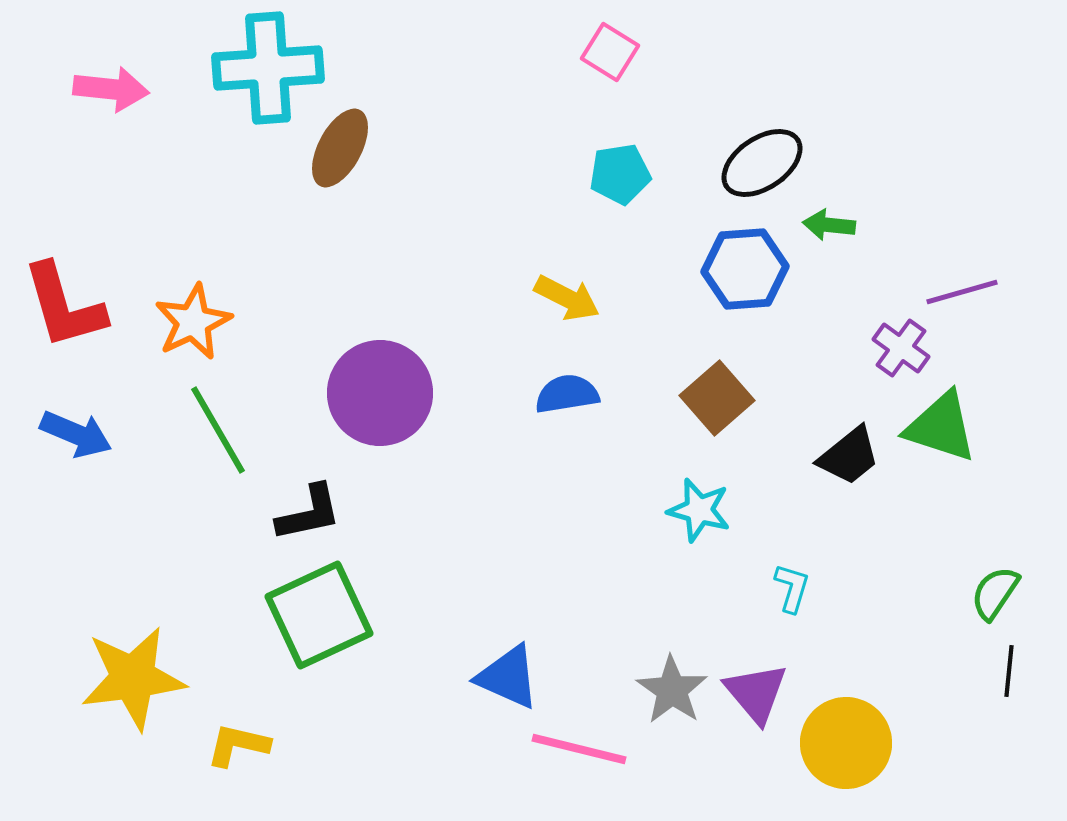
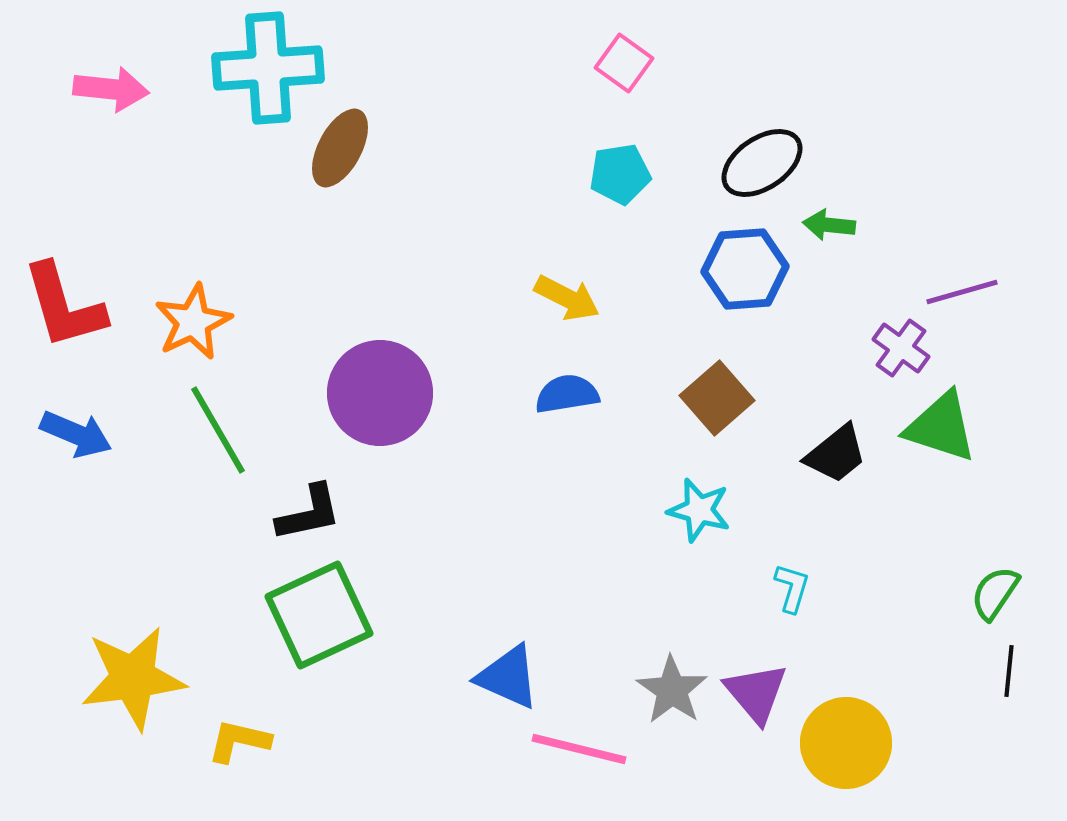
pink square: moved 14 px right, 11 px down; rotated 4 degrees clockwise
black trapezoid: moved 13 px left, 2 px up
yellow L-shape: moved 1 px right, 4 px up
